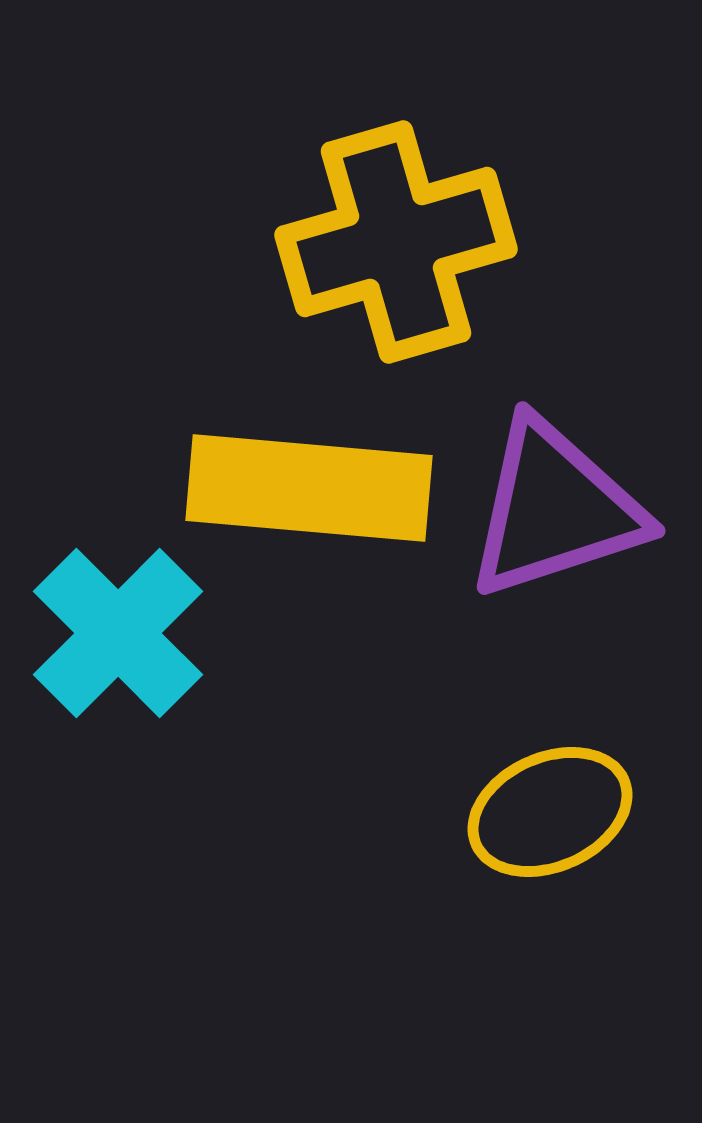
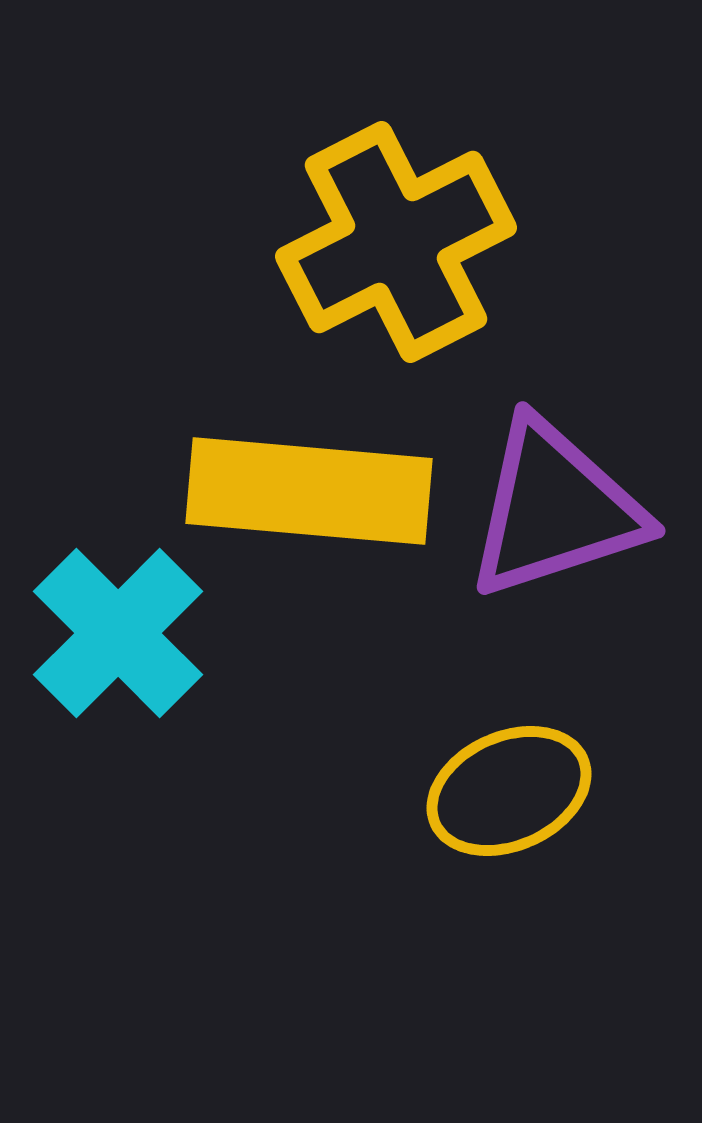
yellow cross: rotated 11 degrees counterclockwise
yellow rectangle: moved 3 px down
yellow ellipse: moved 41 px left, 21 px up
